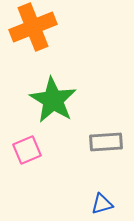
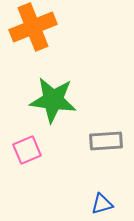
green star: rotated 24 degrees counterclockwise
gray rectangle: moved 1 px up
